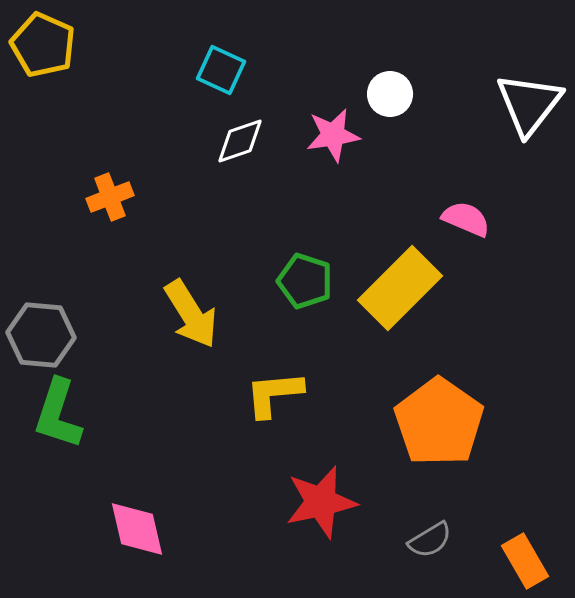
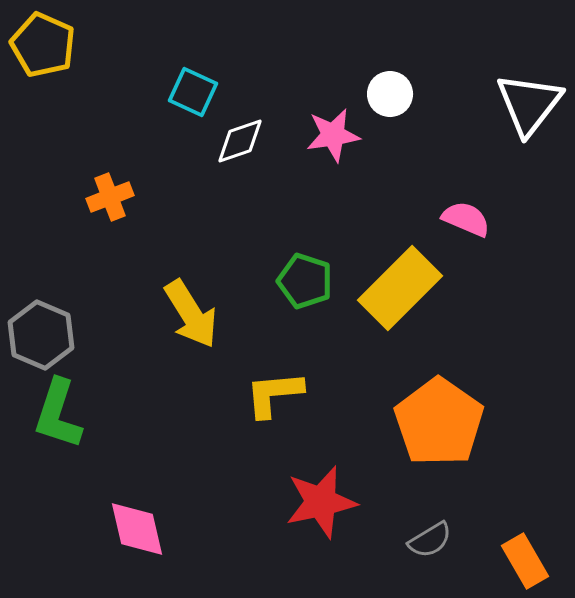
cyan square: moved 28 px left, 22 px down
gray hexagon: rotated 18 degrees clockwise
